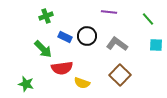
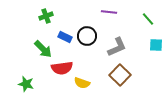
gray L-shape: moved 3 px down; rotated 120 degrees clockwise
